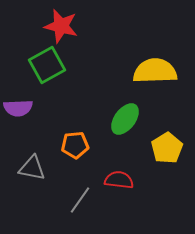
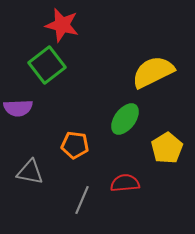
red star: moved 1 px right, 1 px up
green square: rotated 9 degrees counterclockwise
yellow semicircle: moved 2 px left, 1 px down; rotated 24 degrees counterclockwise
orange pentagon: rotated 12 degrees clockwise
gray triangle: moved 2 px left, 4 px down
red semicircle: moved 6 px right, 3 px down; rotated 12 degrees counterclockwise
gray line: moved 2 px right; rotated 12 degrees counterclockwise
